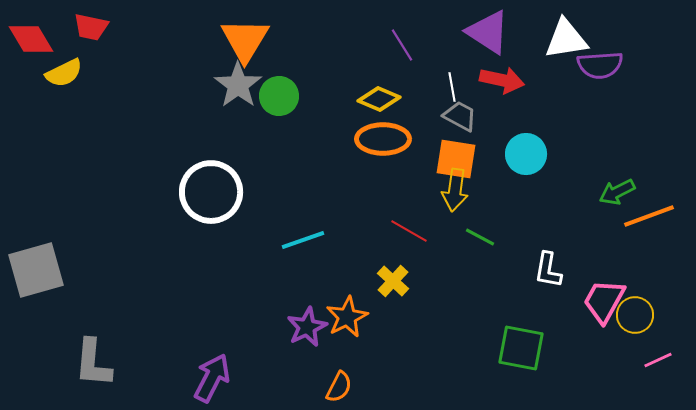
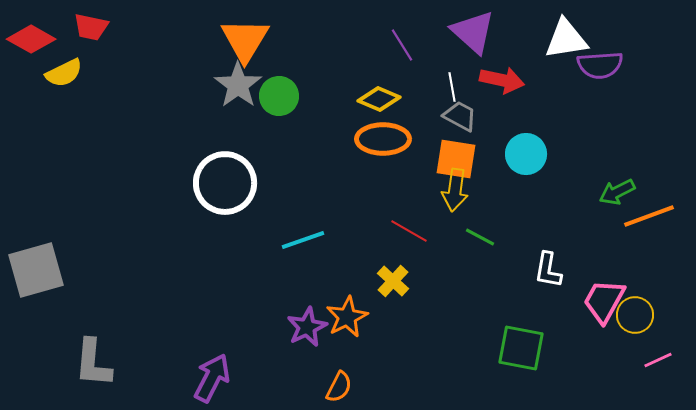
purple triangle: moved 15 px left; rotated 9 degrees clockwise
red diamond: rotated 30 degrees counterclockwise
white circle: moved 14 px right, 9 px up
